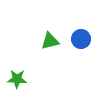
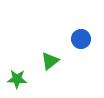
green triangle: moved 20 px down; rotated 24 degrees counterclockwise
